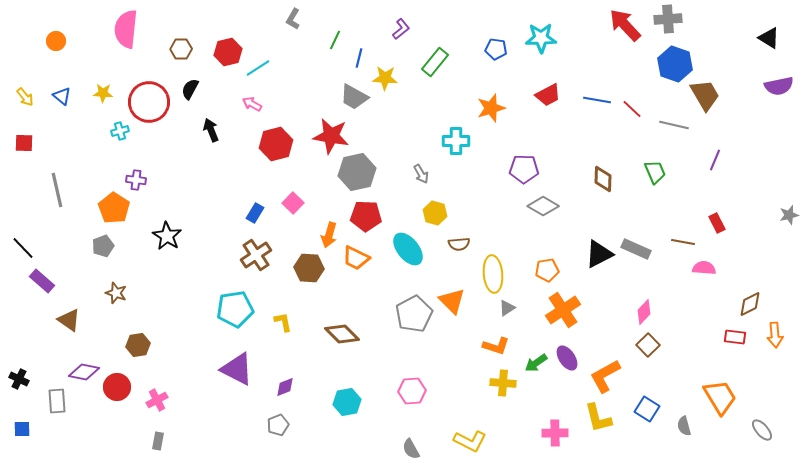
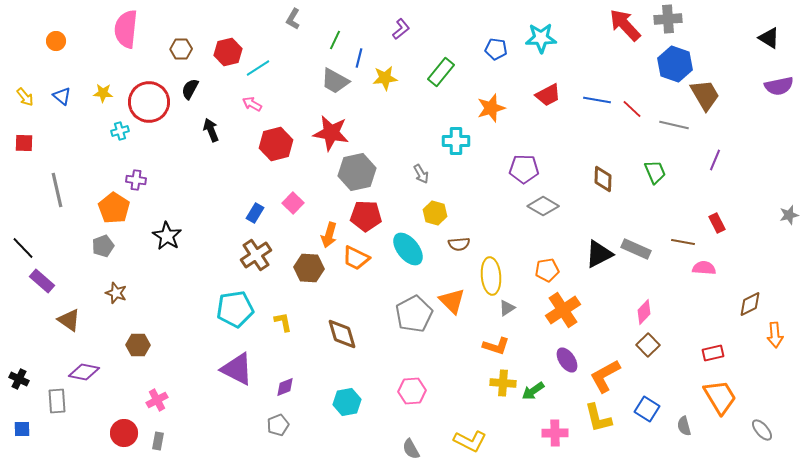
green rectangle at (435, 62): moved 6 px right, 10 px down
yellow star at (385, 78): rotated 10 degrees counterclockwise
gray trapezoid at (354, 97): moved 19 px left, 16 px up
red star at (331, 136): moved 3 px up
yellow ellipse at (493, 274): moved 2 px left, 2 px down
brown diamond at (342, 334): rotated 28 degrees clockwise
red rectangle at (735, 337): moved 22 px left, 16 px down; rotated 20 degrees counterclockwise
brown hexagon at (138, 345): rotated 10 degrees clockwise
purple ellipse at (567, 358): moved 2 px down
green arrow at (536, 363): moved 3 px left, 28 px down
red circle at (117, 387): moved 7 px right, 46 px down
